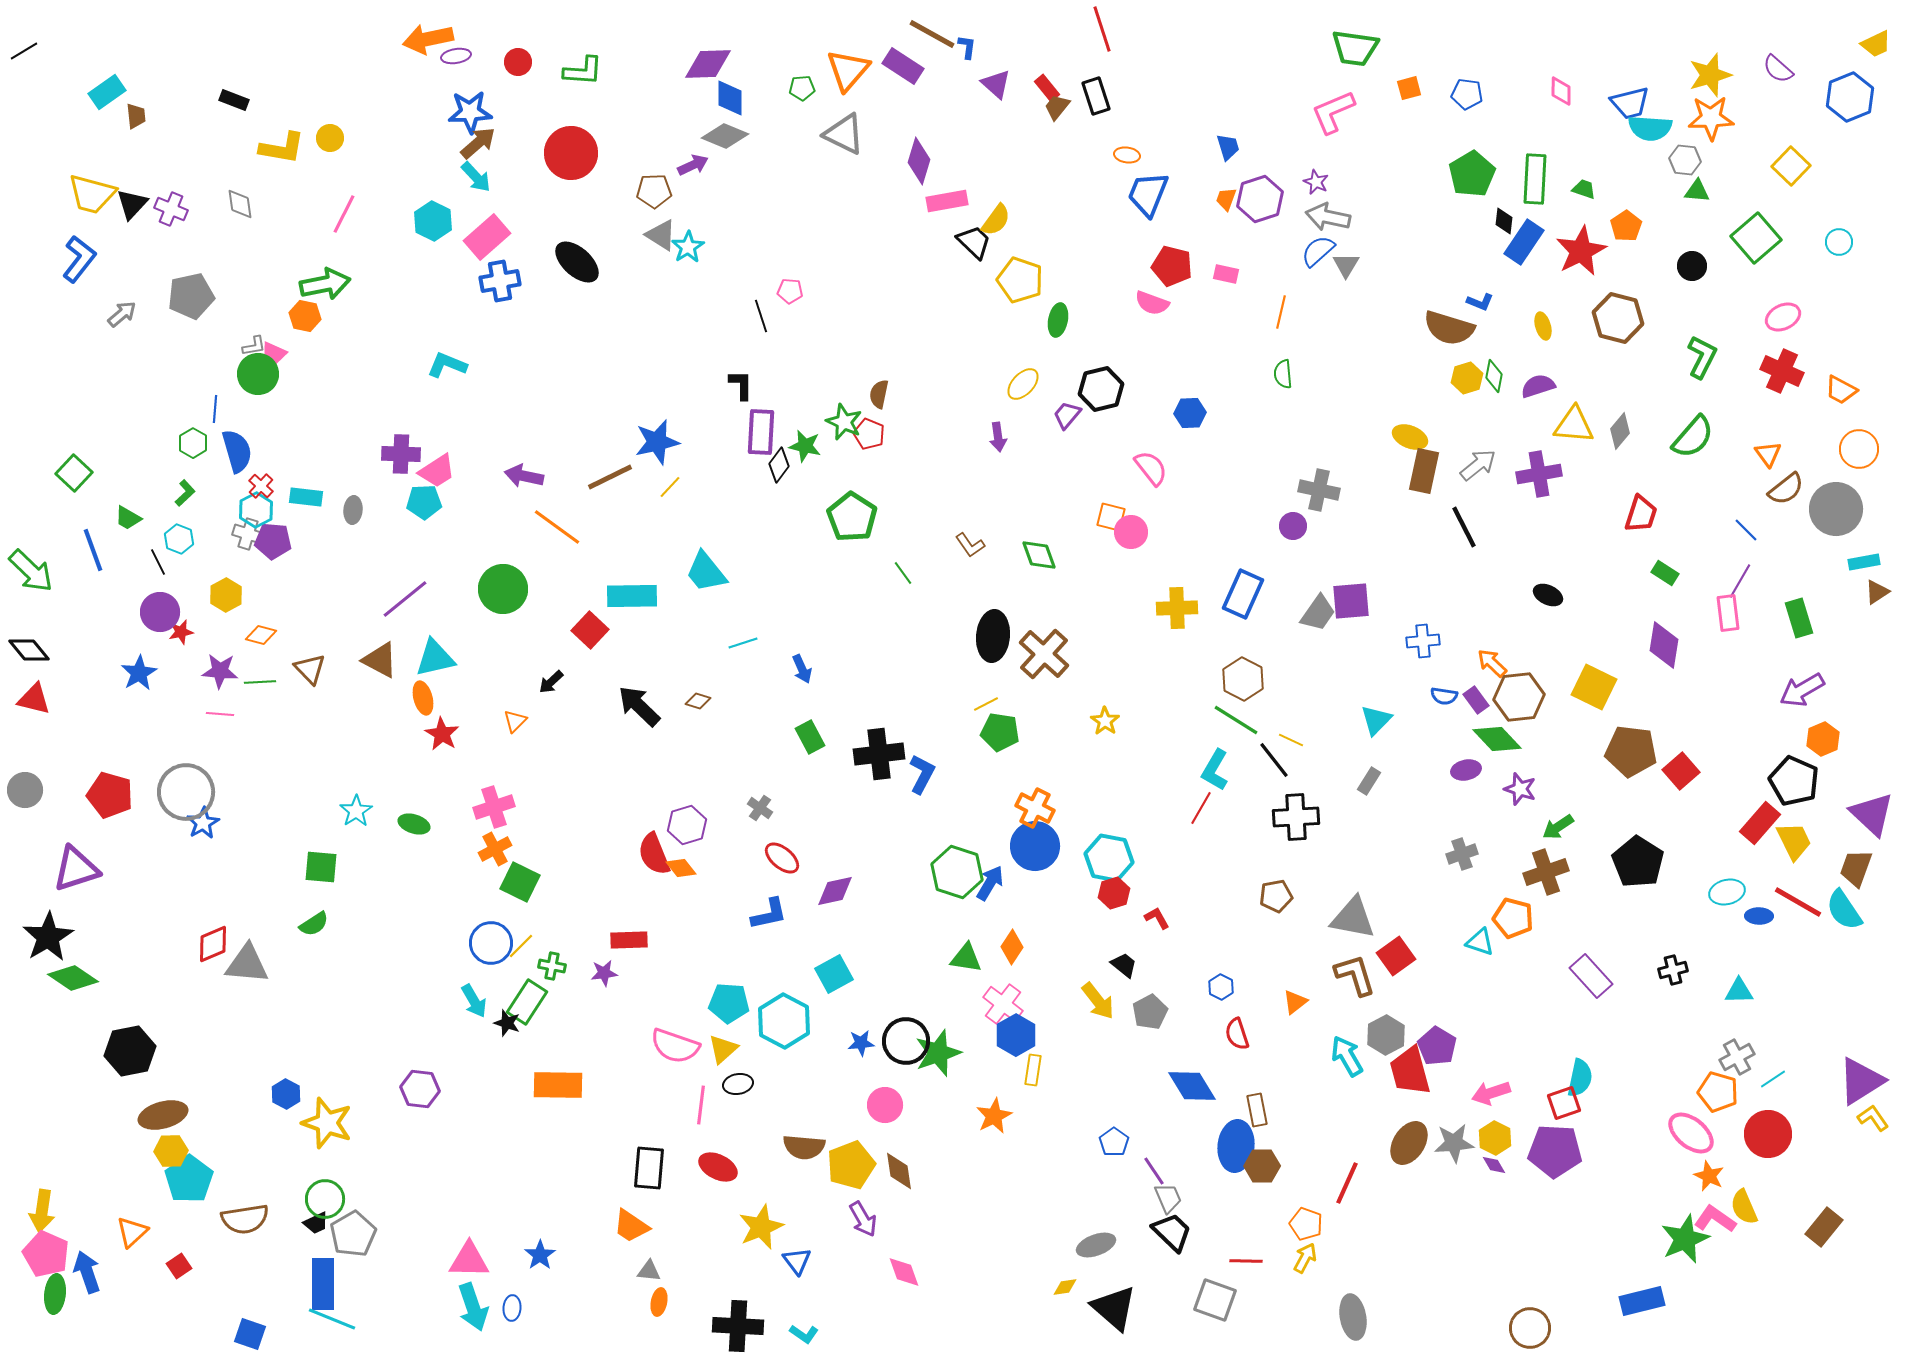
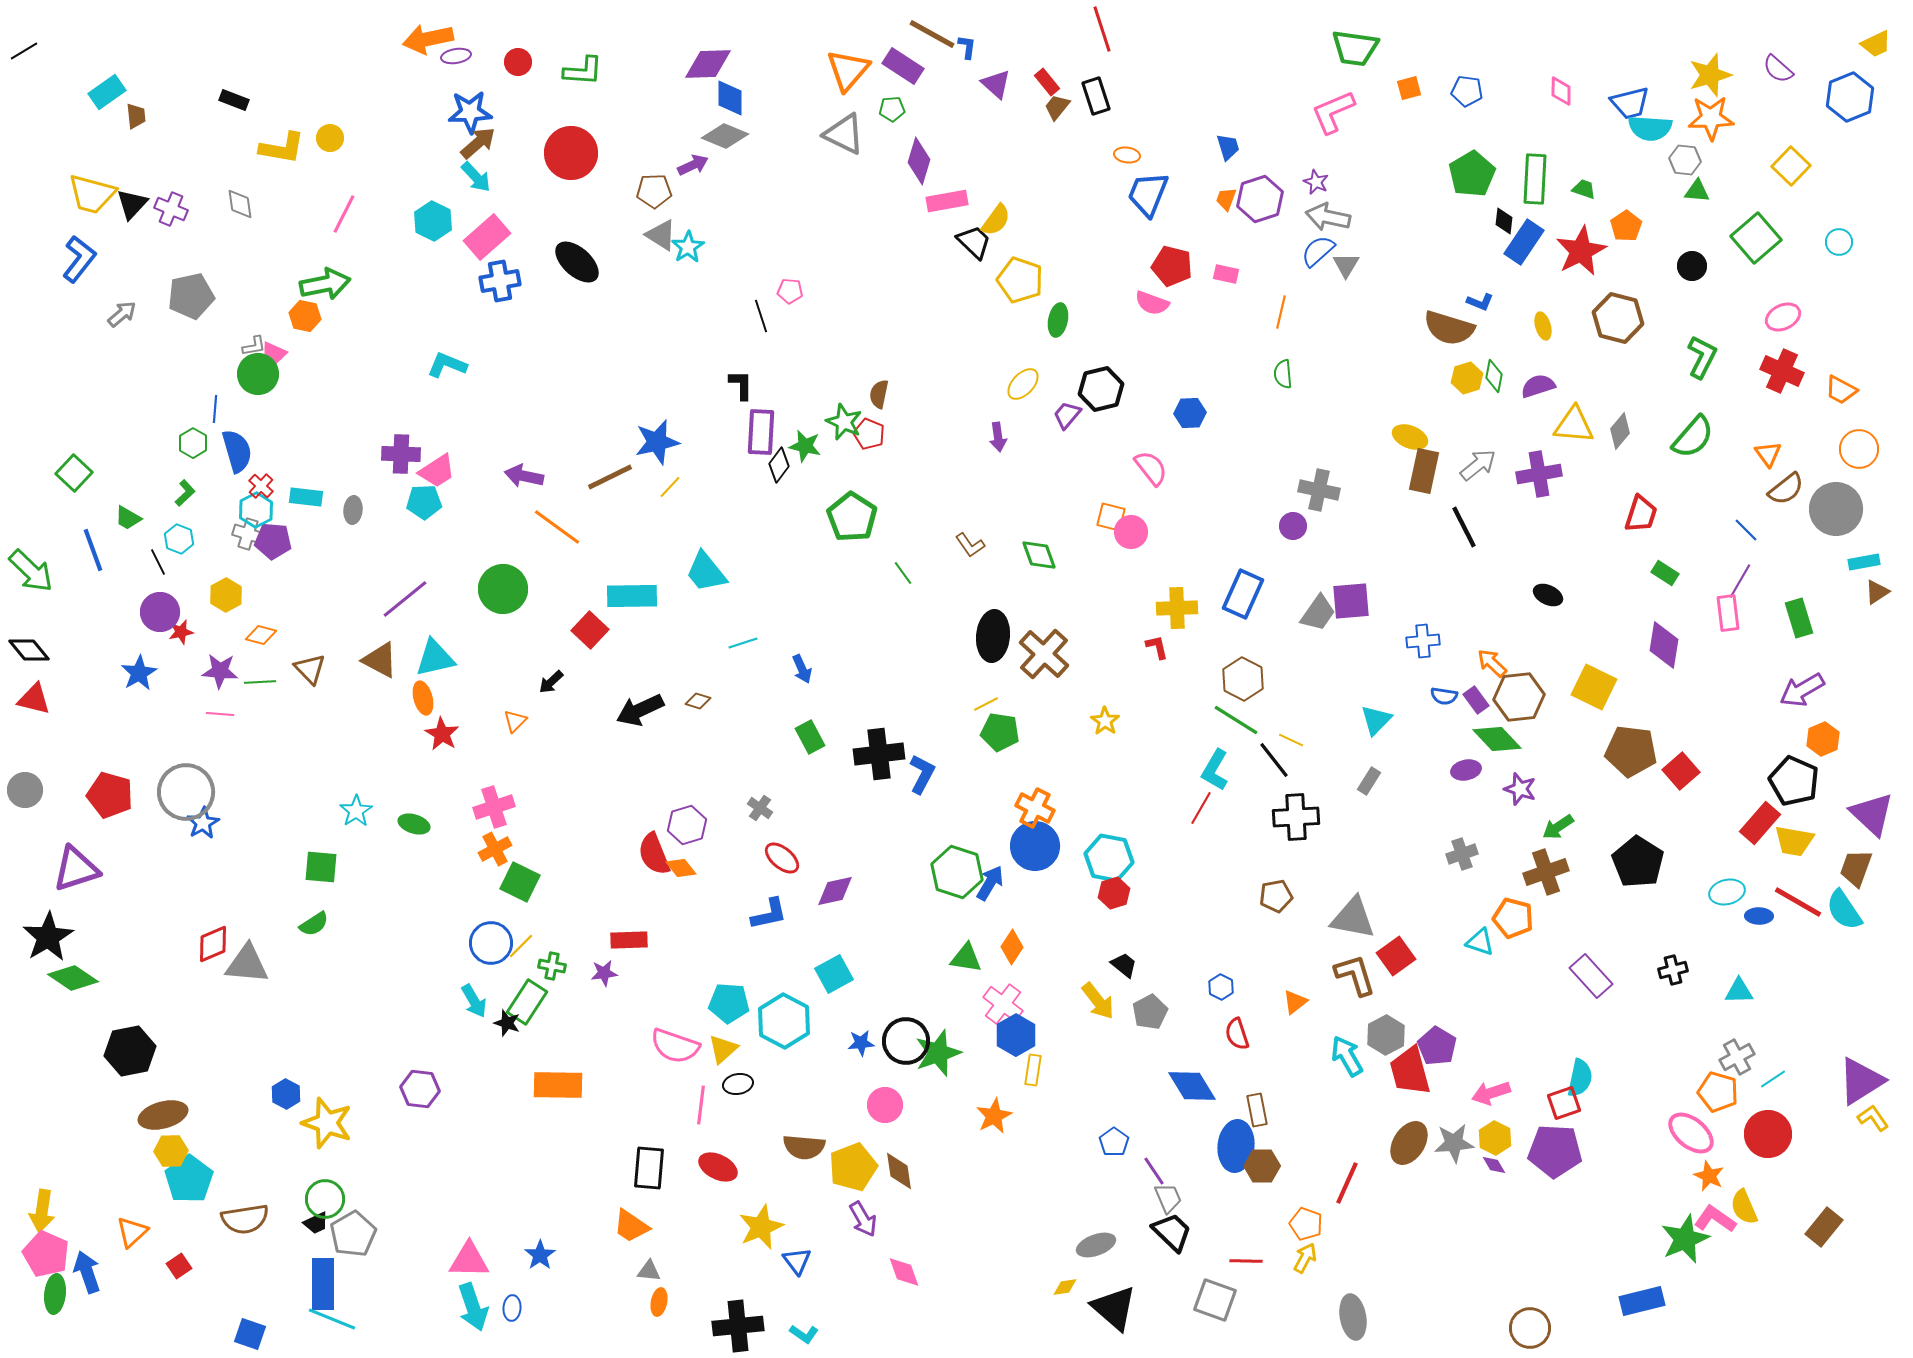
green pentagon at (802, 88): moved 90 px right, 21 px down
red rectangle at (1047, 88): moved 6 px up
blue pentagon at (1467, 94): moved 3 px up
black arrow at (639, 706): moved 1 px right, 4 px down; rotated 69 degrees counterclockwise
yellow trapezoid at (1794, 841): rotated 126 degrees clockwise
red L-shape at (1157, 918): moved 271 px up; rotated 16 degrees clockwise
yellow pentagon at (851, 1165): moved 2 px right, 2 px down
black cross at (738, 1326): rotated 9 degrees counterclockwise
